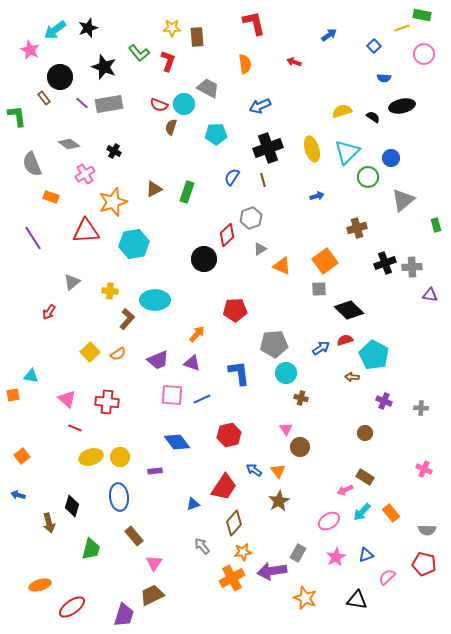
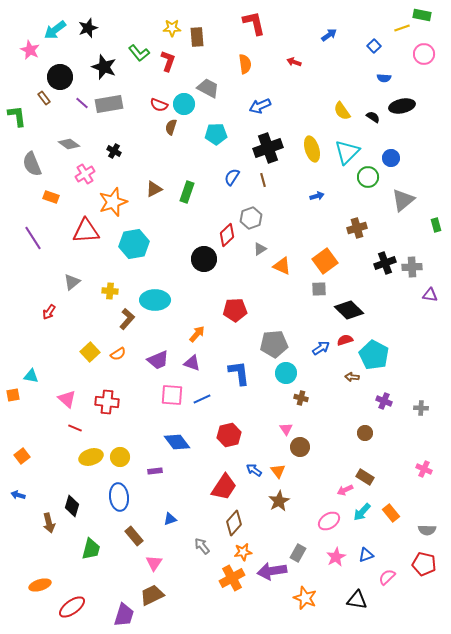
yellow semicircle at (342, 111): rotated 108 degrees counterclockwise
blue triangle at (193, 504): moved 23 px left, 15 px down
